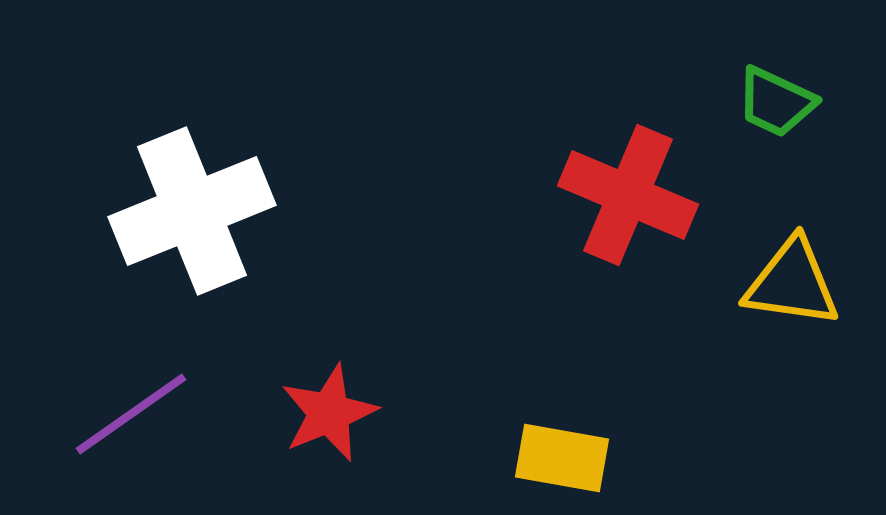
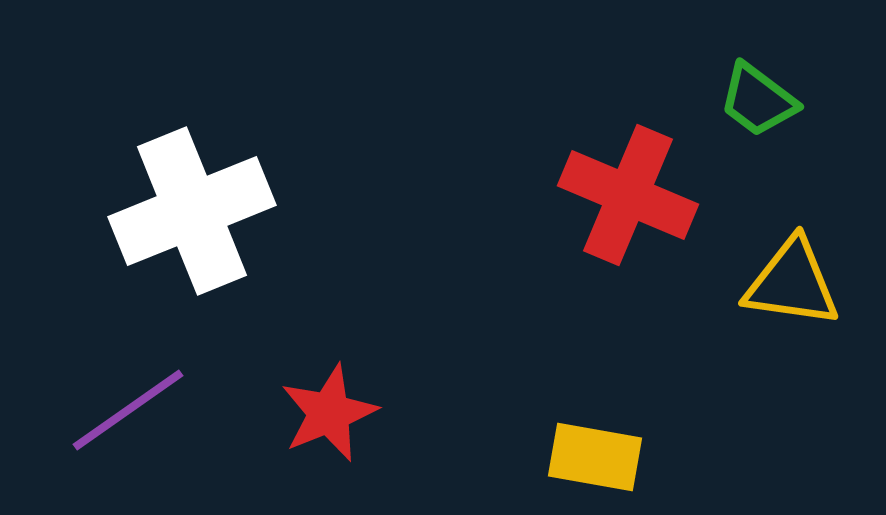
green trapezoid: moved 18 px left, 2 px up; rotated 12 degrees clockwise
purple line: moved 3 px left, 4 px up
yellow rectangle: moved 33 px right, 1 px up
